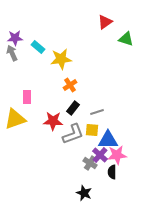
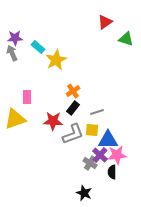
yellow star: moved 5 px left, 1 px down; rotated 20 degrees counterclockwise
orange cross: moved 3 px right, 6 px down
